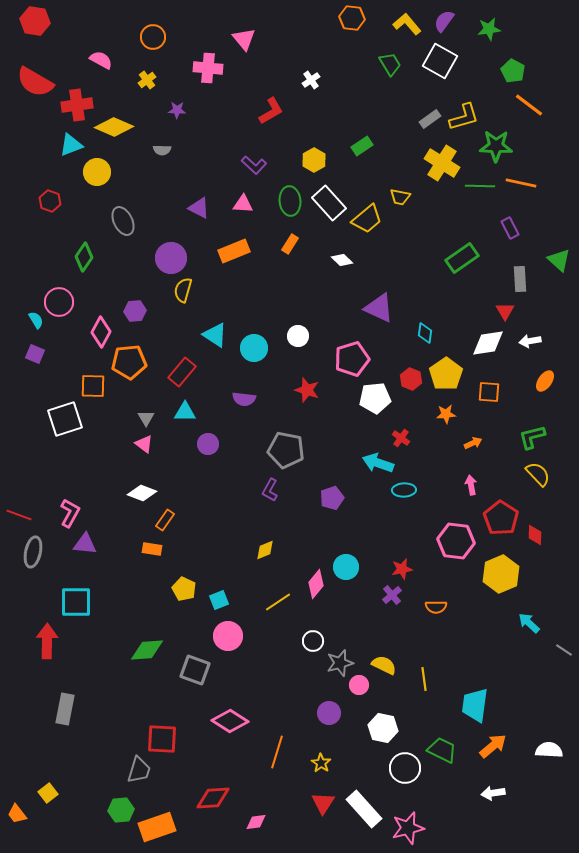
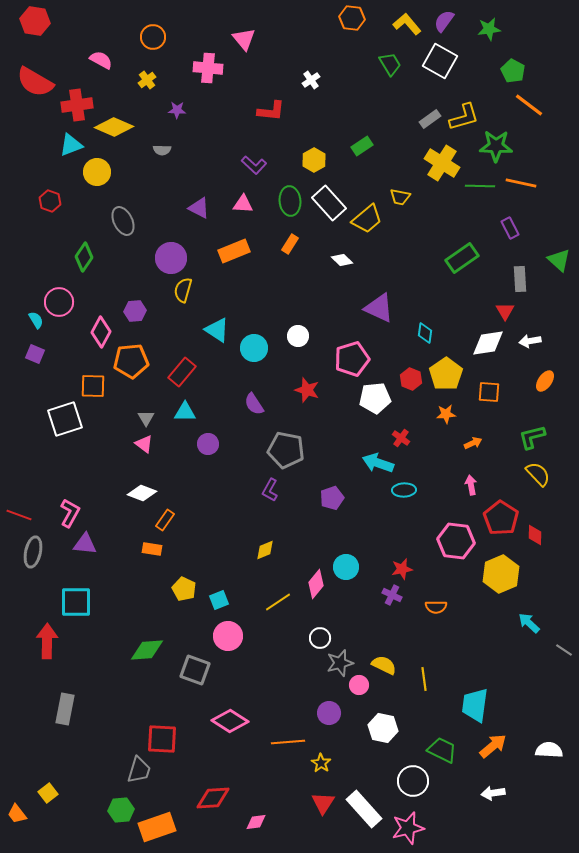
red L-shape at (271, 111): rotated 36 degrees clockwise
cyan triangle at (215, 335): moved 2 px right, 5 px up
orange pentagon at (129, 362): moved 2 px right, 1 px up
purple semicircle at (244, 399): moved 10 px right, 5 px down; rotated 50 degrees clockwise
purple cross at (392, 595): rotated 24 degrees counterclockwise
white circle at (313, 641): moved 7 px right, 3 px up
orange line at (277, 752): moved 11 px right, 10 px up; rotated 68 degrees clockwise
white circle at (405, 768): moved 8 px right, 13 px down
